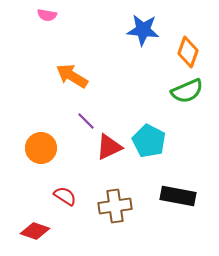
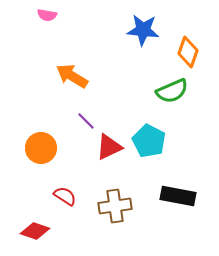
green semicircle: moved 15 px left
